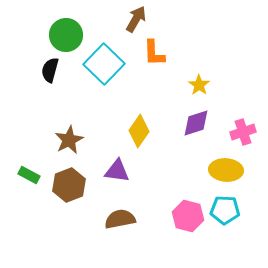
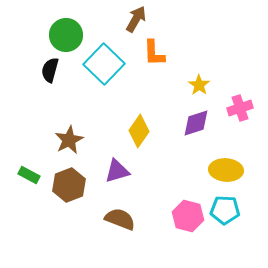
pink cross: moved 3 px left, 24 px up
purple triangle: rotated 24 degrees counterclockwise
brown semicircle: rotated 32 degrees clockwise
